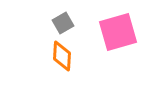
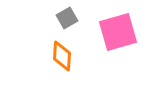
gray square: moved 4 px right, 5 px up
